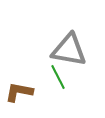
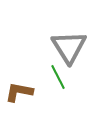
gray triangle: moved 3 px up; rotated 48 degrees clockwise
